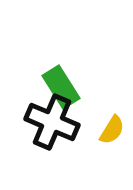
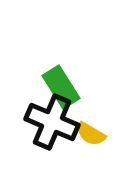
yellow semicircle: moved 21 px left, 4 px down; rotated 88 degrees clockwise
